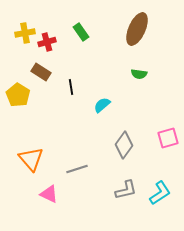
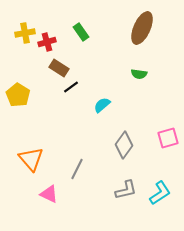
brown ellipse: moved 5 px right, 1 px up
brown rectangle: moved 18 px right, 4 px up
black line: rotated 63 degrees clockwise
gray line: rotated 45 degrees counterclockwise
